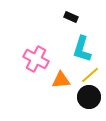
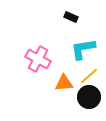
cyan L-shape: moved 1 px right; rotated 64 degrees clockwise
pink cross: moved 2 px right
yellow line: moved 1 px left, 1 px down
orange triangle: moved 3 px right, 3 px down
